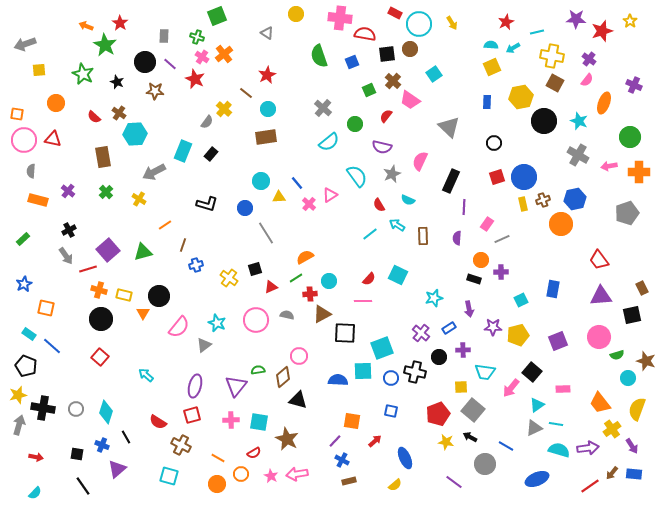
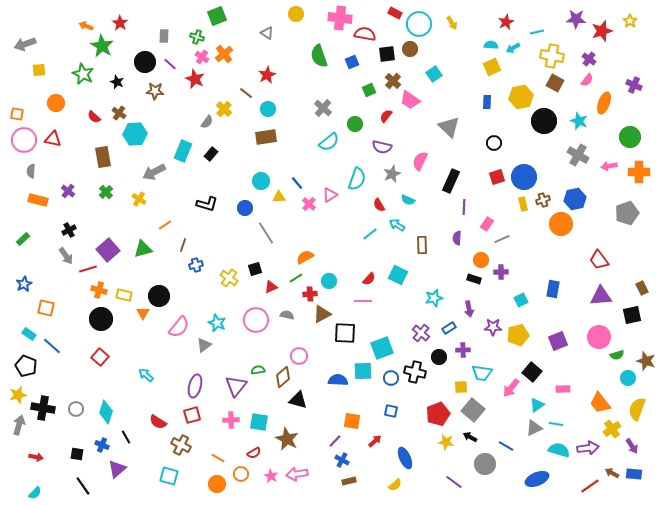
green star at (105, 45): moved 3 px left, 1 px down
cyan semicircle at (357, 176): moved 3 px down; rotated 55 degrees clockwise
brown rectangle at (423, 236): moved 1 px left, 9 px down
green triangle at (143, 252): moved 3 px up
cyan trapezoid at (485, 372): moved 3 px left, 1 px down
brown arrow at (612, 473): rotated 80 degrees clockwise
